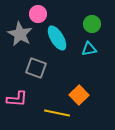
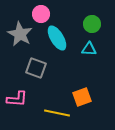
pink circle: moved 3 px right
cyan triangle: rotated 14 degrees clockwise
orange square: moved 3 px right, 2 px down; rotated 24 degrees clockwise
